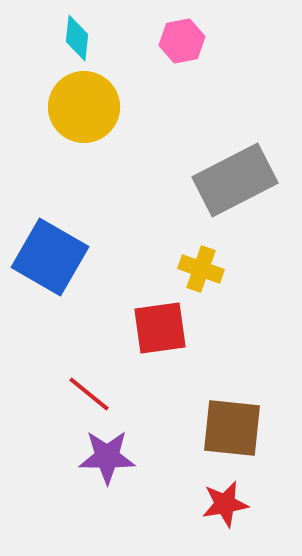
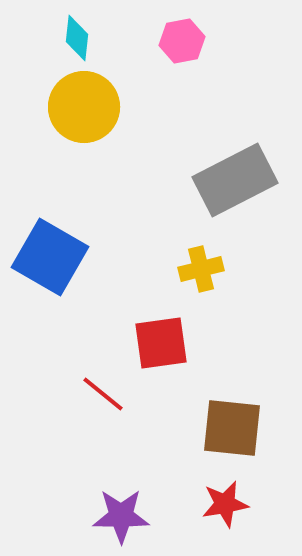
yellow cross: rotated 33 degrees counterclockwise
red square: moved 1 px right, 15 px down
red line: moved 14 px right
purple star: moved 14 px right, 59 px down
